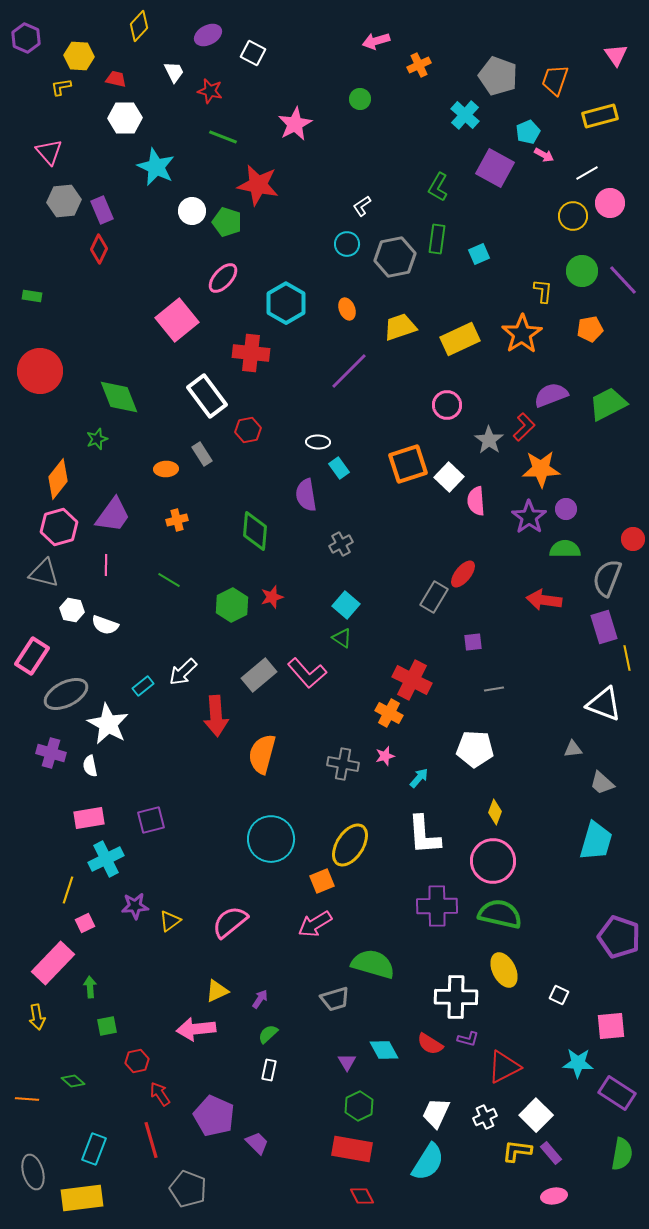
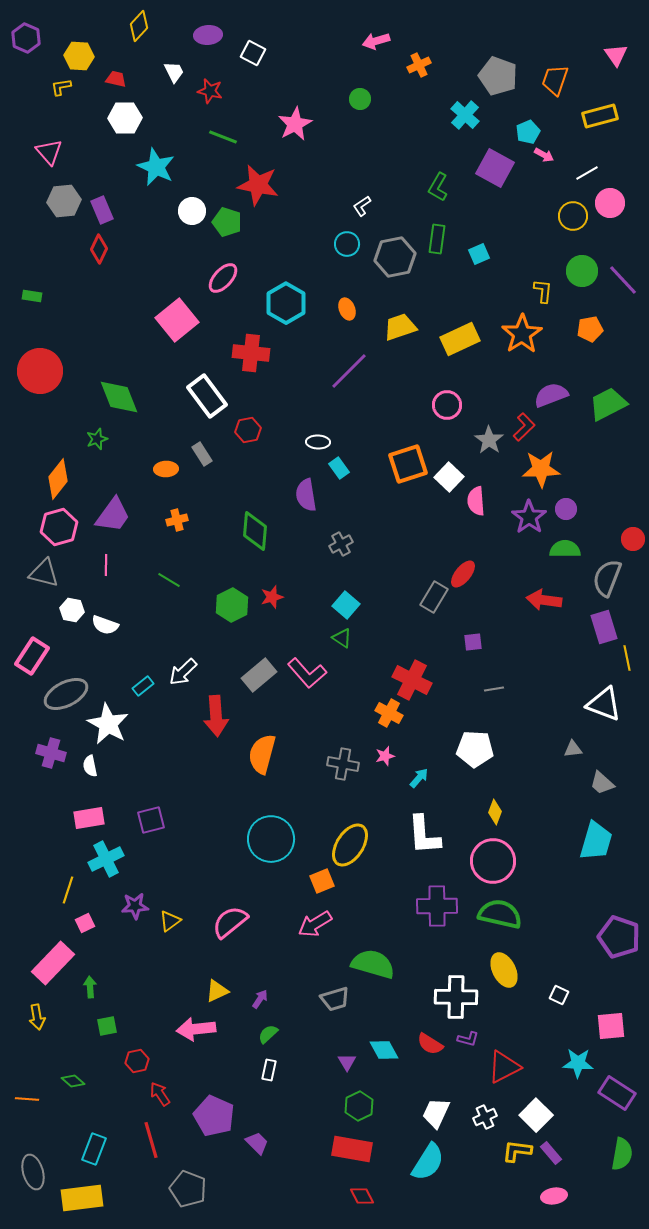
purple ellipse at (208, 35): rotated 24 degrees clockwise
